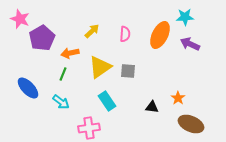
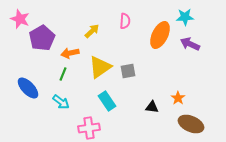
pink semicircle: moved 13 px up
gray square: rotated 14 degrees counterclockwise
